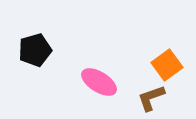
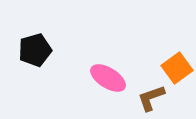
orange square: moved 10 px right, 3 px down
pink ellipse: moved 9 px right, 4 px up
